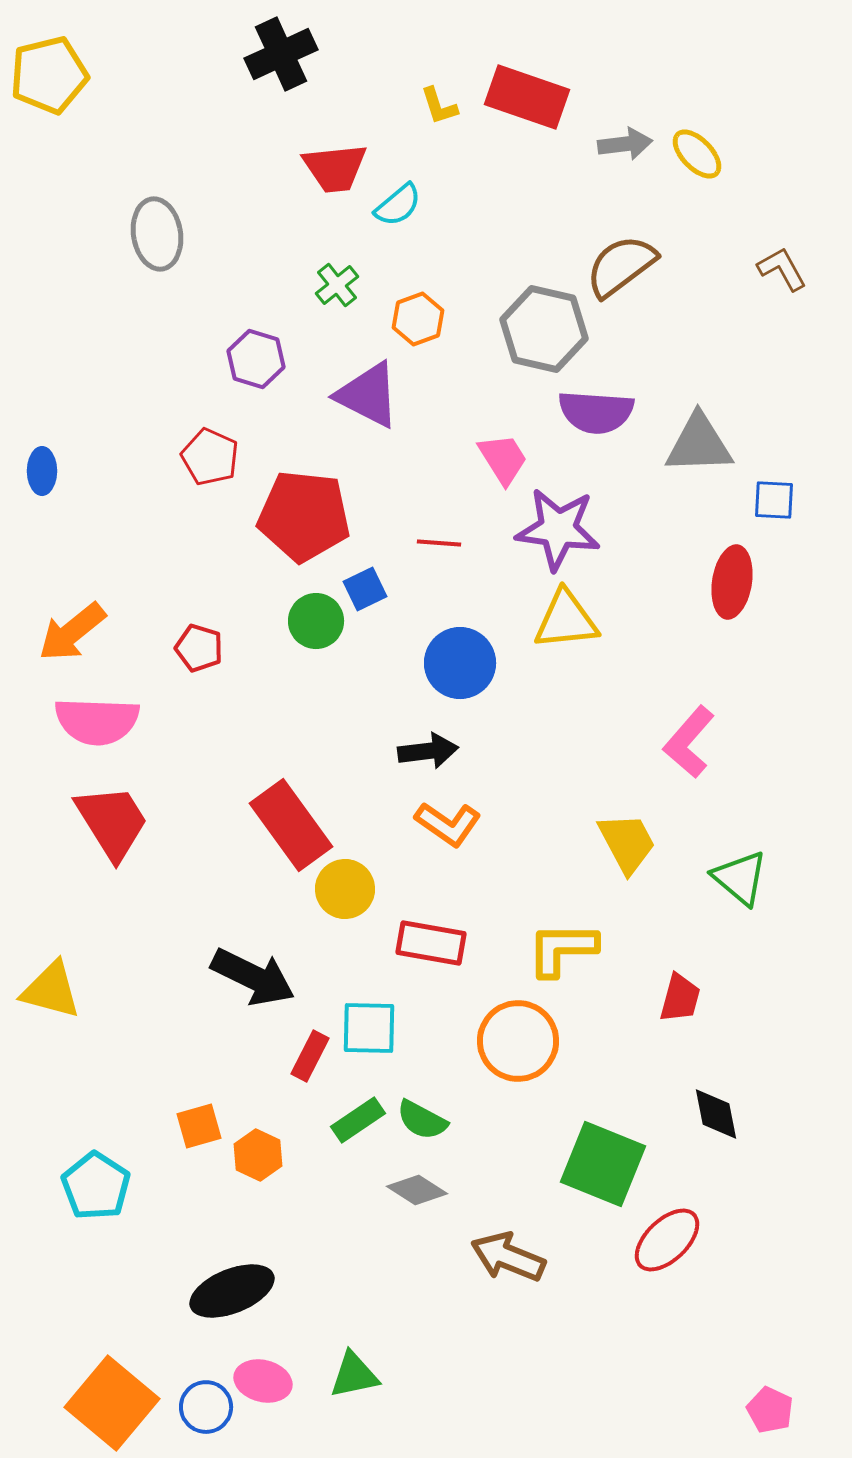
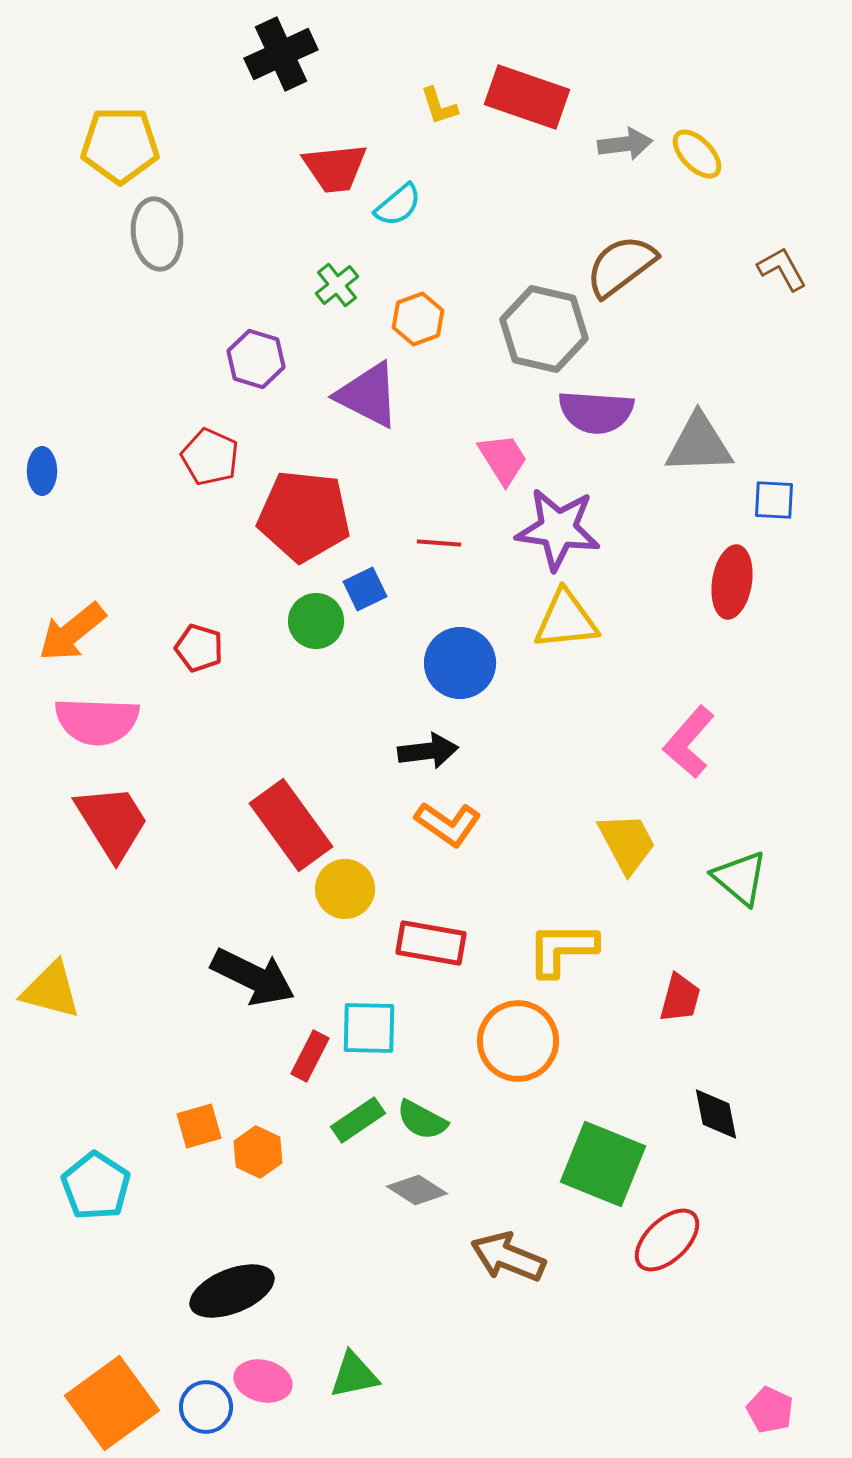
yellow pentagon at (49, 75): moved 71 px right, 70 px down; rotated 14 degrees clockwise
orange hexagon at (258, 1155): moved 3 px up
orange square at (112, 1403): rotated 14 degrees clockwise
